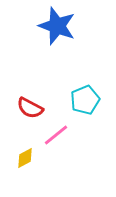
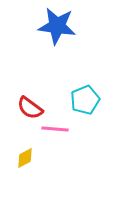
blue star: rotated 12 degrees counterclockwise
red semicircle: rotated 8 degrees clockwise
pink line: moved 1 px left, 6 px up; rotated 44 degrees clockwise
